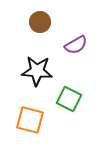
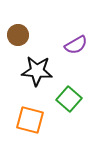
brown circle: moved 22 px left, 13 px down
green square: rotated 15 degrees clockwise
